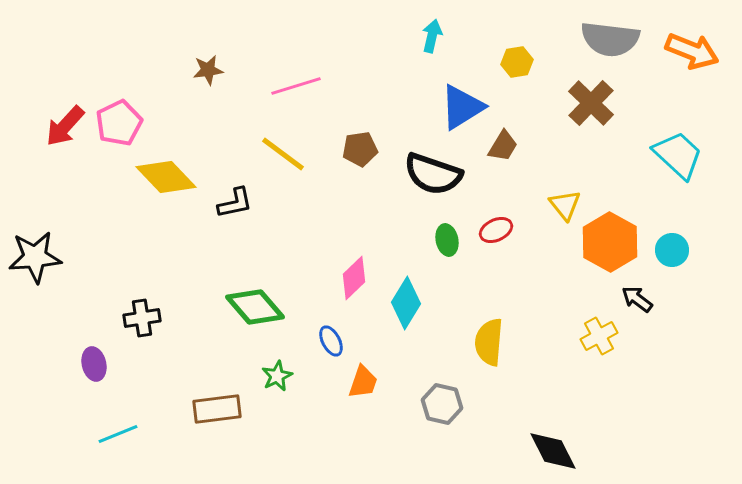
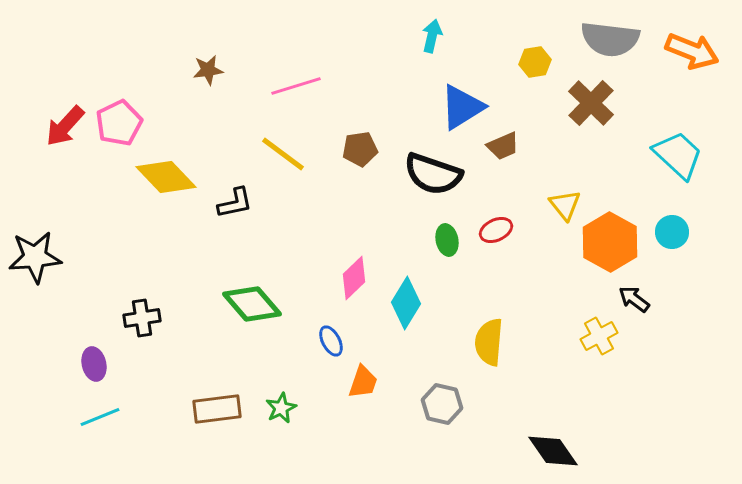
yellow hexagon: moved 18 px right
brown trapezoid: rotated 36 degrees clockwise
cyan circle: moved 18 px up
black arrow: moved 3 px left
green diamond: moved 3 px left, 3 px up
green star: moved 4 px right, 32 px down
cyan line: moved 18 px left, 17 px up
black diamond: rotated 8 degrees counterclockwise
